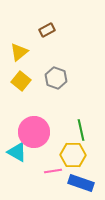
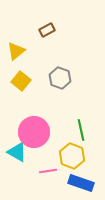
yellow triangle: moved 3 px left, 1 px up
gray hexagon: moved 4 px right
yellow hexagon: moved 1 px left, 1 px down; rotated 20 degrees clockwise
pink line: moved 5 px left
